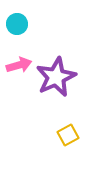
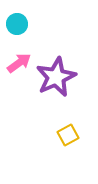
pink arrow: moved 2 px up; rotated 20 degrees counterclockwise
